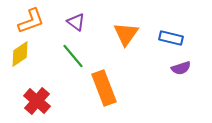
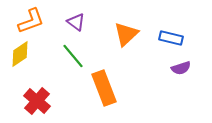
orange triangle: rotated 12 degrees clockwise
